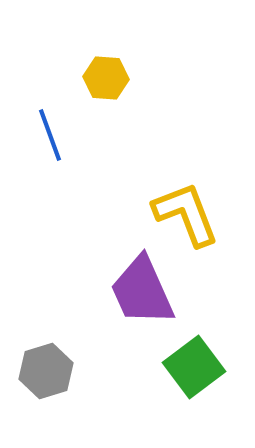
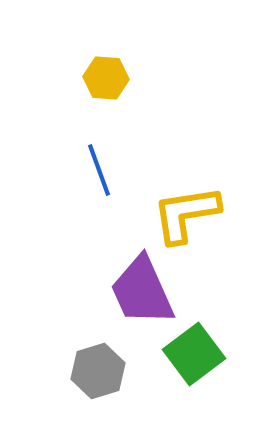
blue line: moved 49 px right, 35 px down
yellow L-shape: rotated 78 degrees counterclockwise
green square: moved 13 px up
gray hexagon: moved 52 px right
